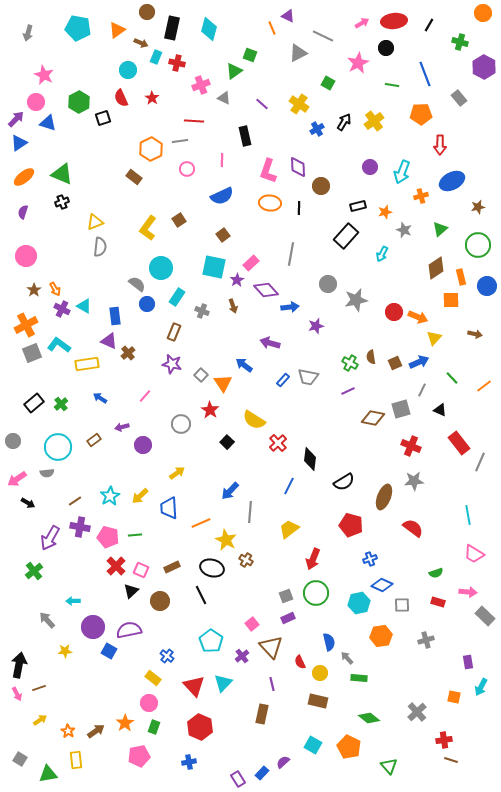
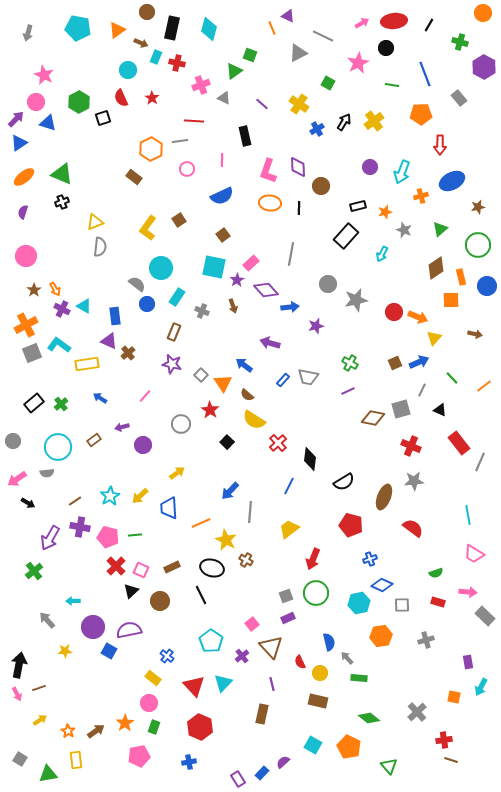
brown semicircle at (371, 357): moved 124 px left, 38 px down; rotated 40 degrees counterclockwise
